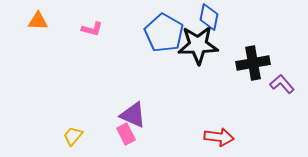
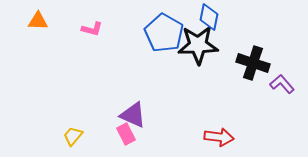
black cross: rotated 28 degrees clockwise
